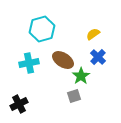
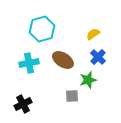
green star: moved 7 px right, 4 px down; rotated 18 degrees clockwise
gray square: moved 2 px left; rotated 16 degrees clockwise
black cross: moved 4 px right
